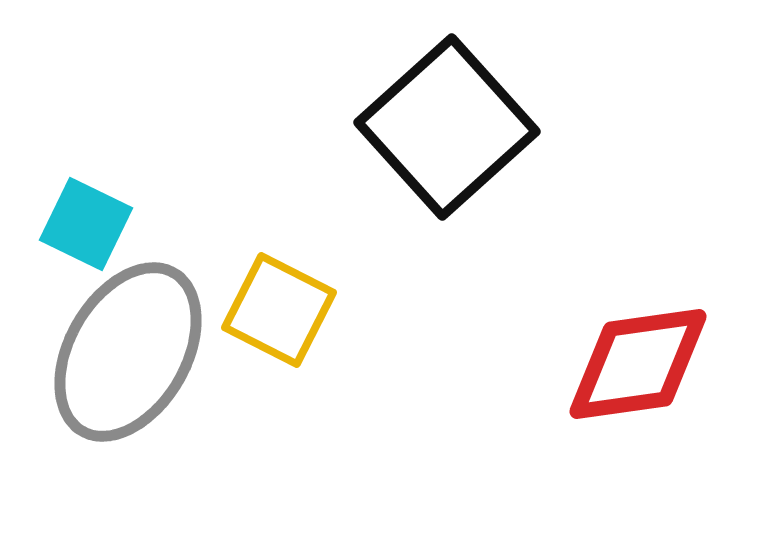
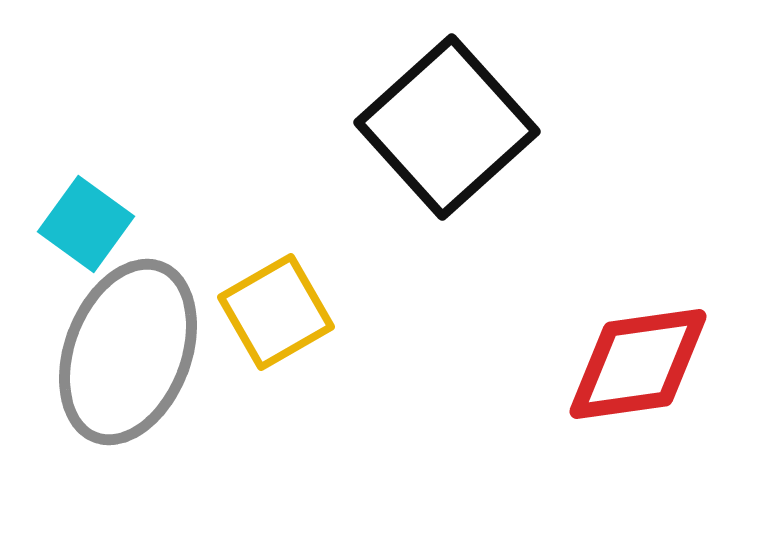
cyan square: rotated 10 degrees clockwise
yellow square: moved 3 px left, 2 px down; rotated 33 degrees clockwise
gray ellipse: rotated 9 degrees counterclockwise
